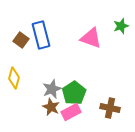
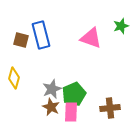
brown square: rotated 21 degrees counterclockwise
green pentagon: moved 1 px down; rotated 10 degrees clockwise
brown cross: rotated 18 degrees counterclockwise
pink rectangle: rotated 60 degrees counterclockwise
